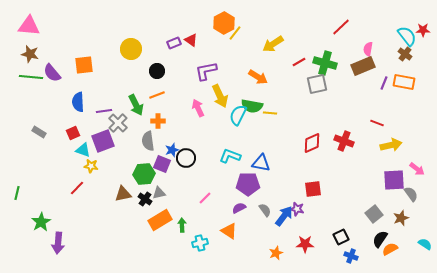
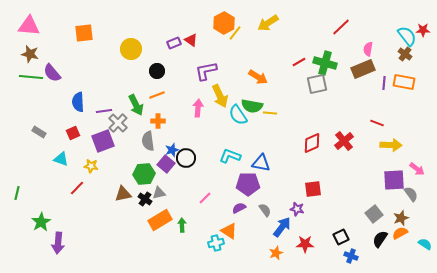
yellow arrow at (273, 44): moved 5 px left, 21 px up
orange square at (84, 65): moved 32 px up
brown rectangle at (363, 66): moved 3 px down
purple line at (384, 83): rotated 16 degrees counterclockwise
pink arrow at (198, 108): rotated 30 degrees clockwise
cyan semicircle at (238, 115): rotated 60 degrees counterclockwise
red cross at (344, 141): rotated 30 degrees clockwise
yellow arrow at (391, 145): rotated 15 degrees clockwise
cyan triangle at (83, 150): moved 22 px left, 9 px down
purple square at (162, 164): moved 4 px right; rotated 18 degrees clockwise
blue arrow at (284, 216): moved 2 px left, 11 px down
cyan cross at (200, 243): moved 16 px right
orange semicircle at (390, 249): moved 10 px right, 16 px up
